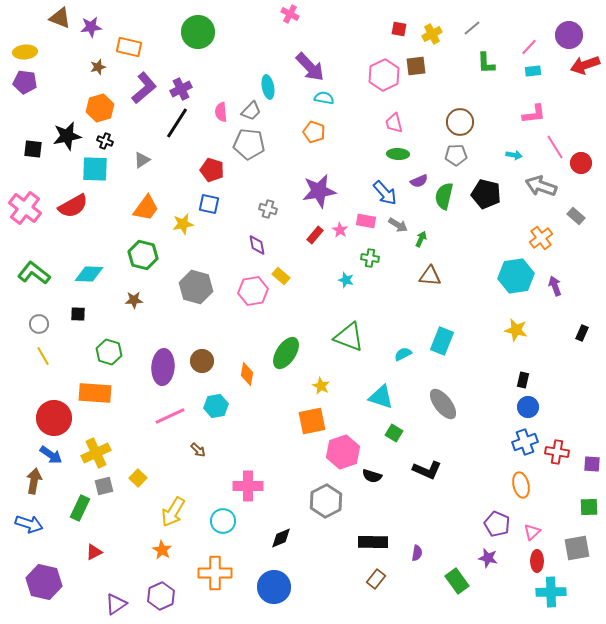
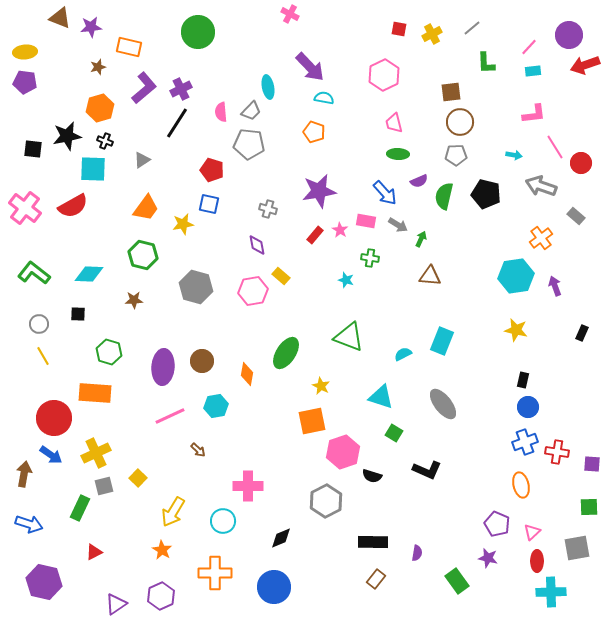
brown square at (416, 66): moved 35 px right, 26 px down
cyan square at (95, 169): moved 2 px left
brown arrow at (34, 481): moved 10 px left, 7 px up
